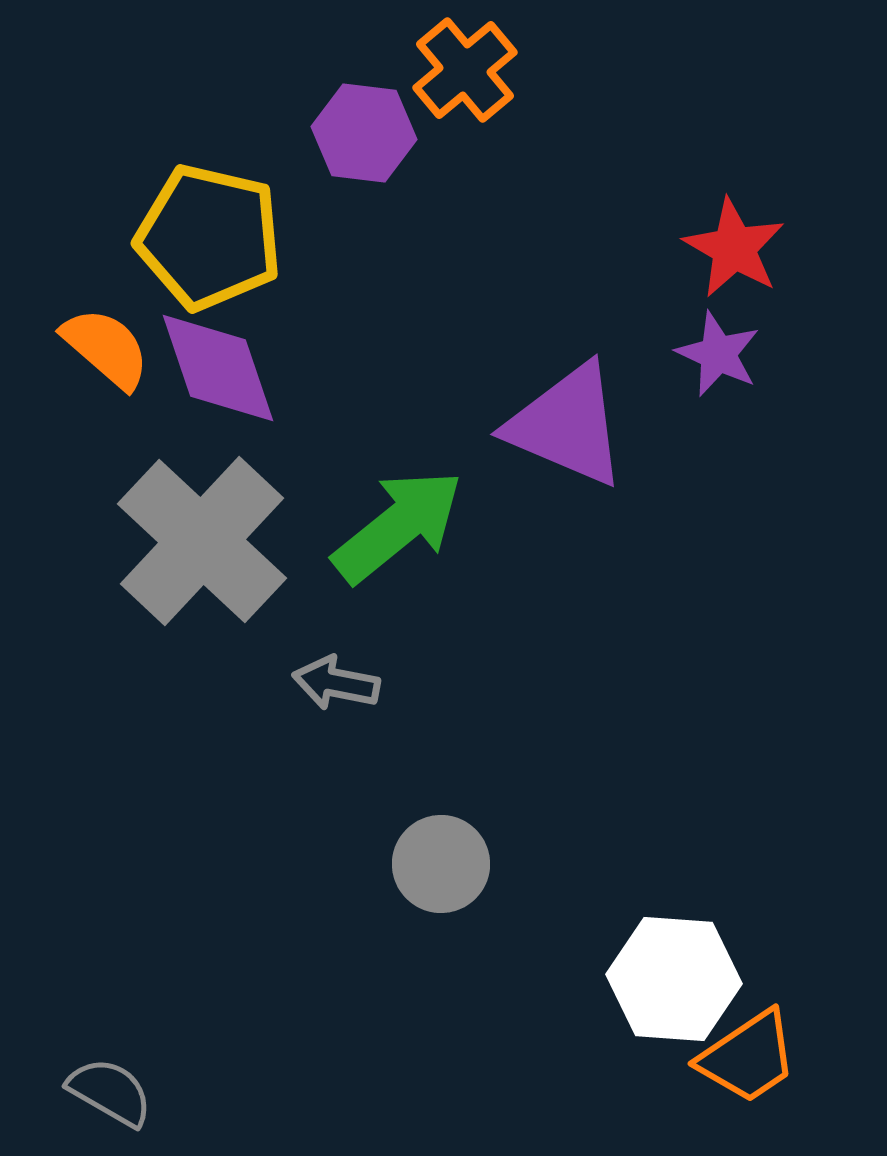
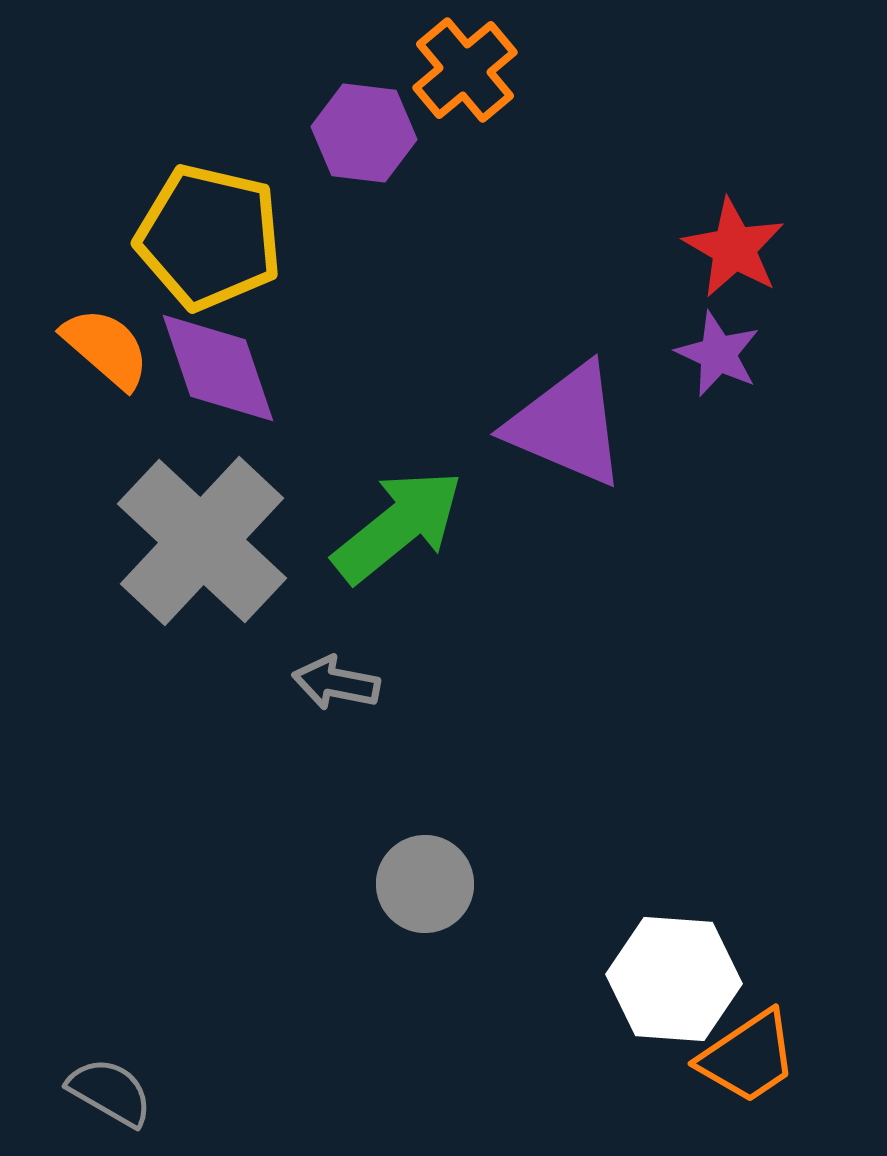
gray circle: moved 16 px left, 20 px down
